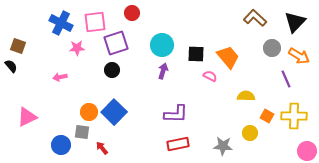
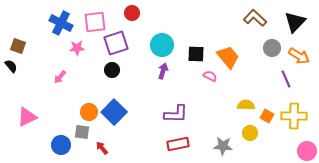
pink arrow: rotated 40 degrees counterclockwise
yellow semicircle: moved 9 px down
